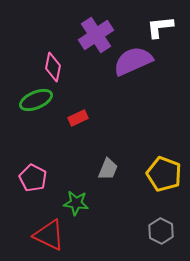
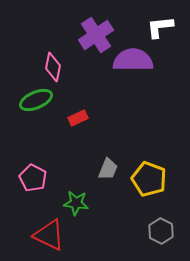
purple semicircle: moved 1 px up; rotated 24 degrees clockwise
yellow pentagon: moved 15 px left, 5 px down
